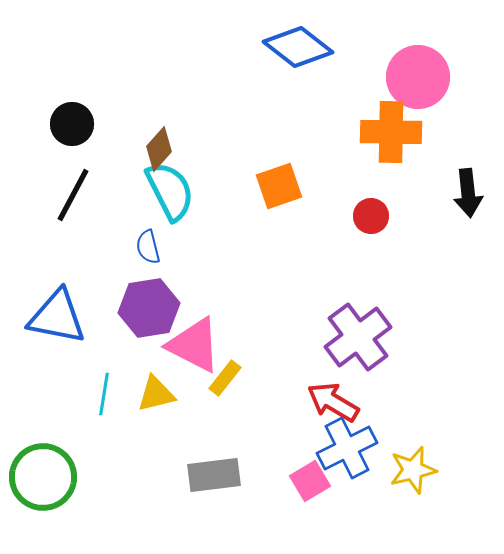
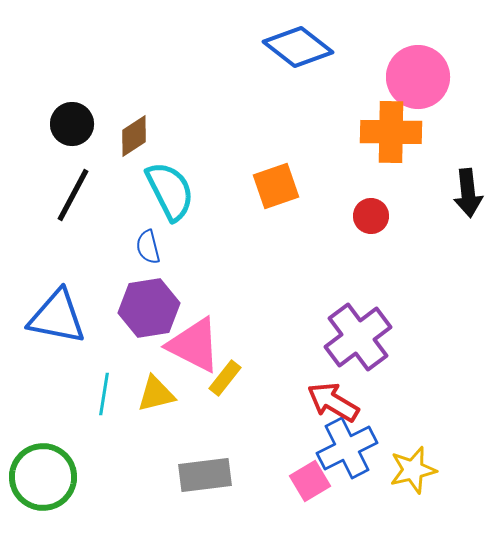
brown diamond: moved 25 px left, 13 px up; rotated 15 degrees clockwise
orange square: moved 3 px left
gray rectangle: moved 9 px left
